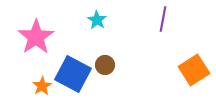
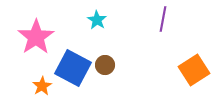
blue square: moved 6 px up
